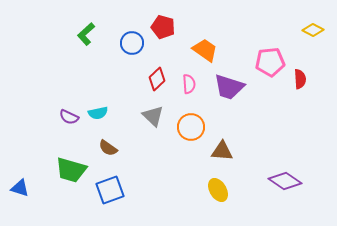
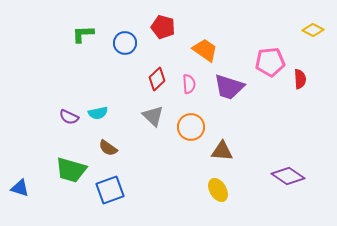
green L-shape: moved 3 px left; rotated 40 degrees clockwise
blue circle: moved 7 px left
purple diamond: moved 3 px right, 5 px up
